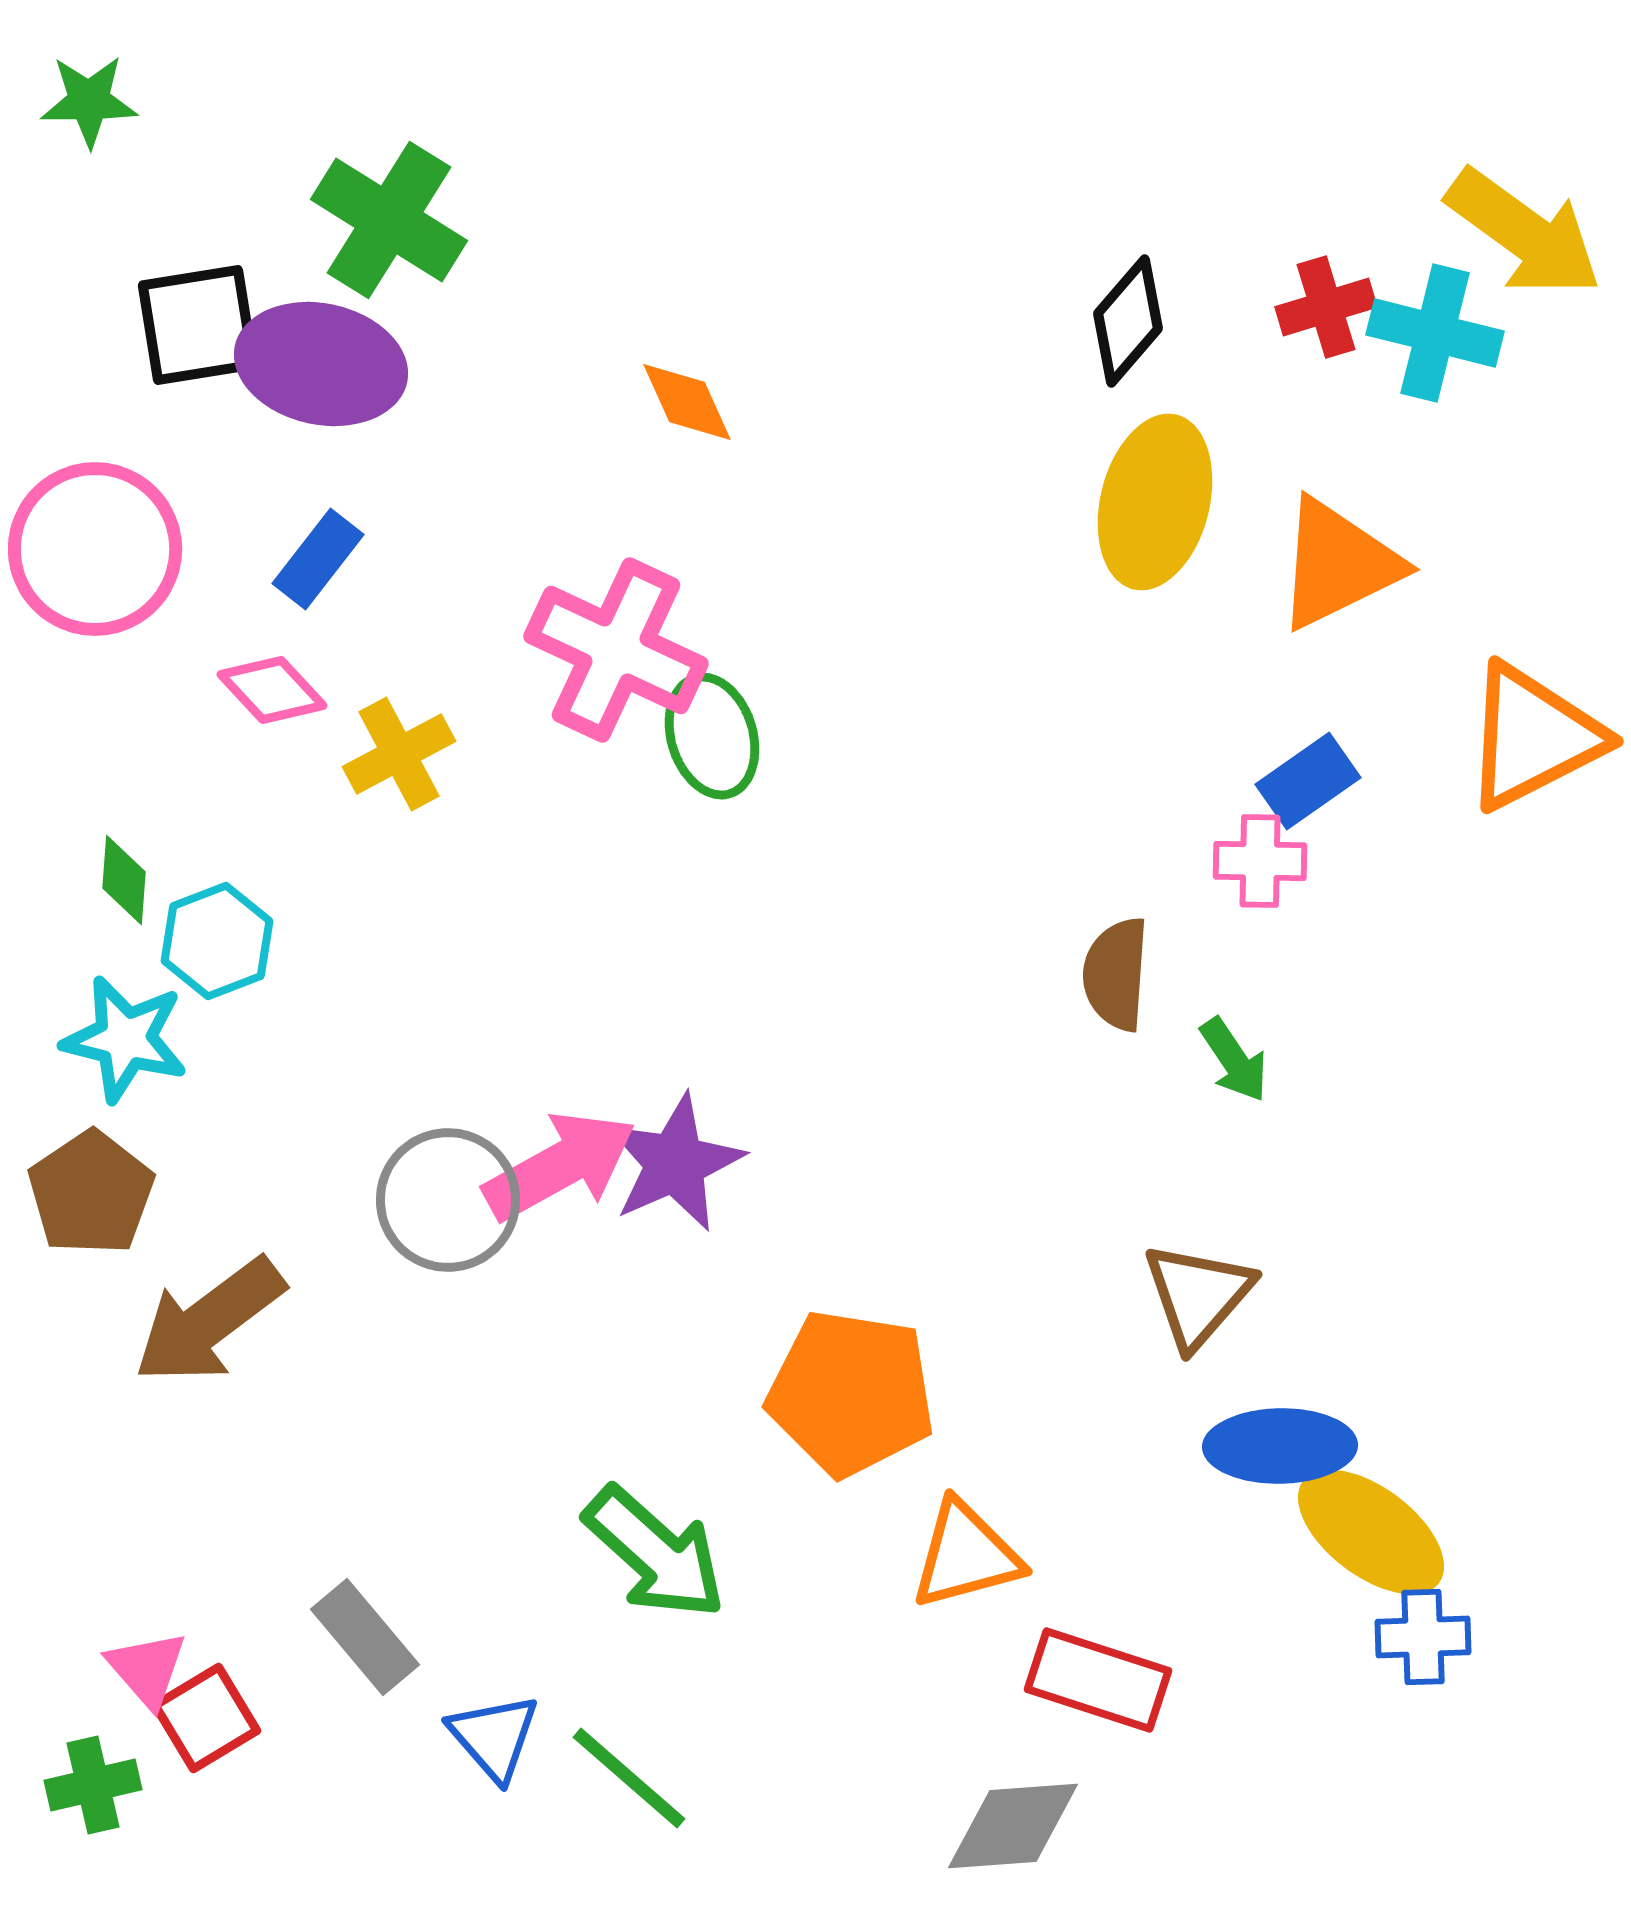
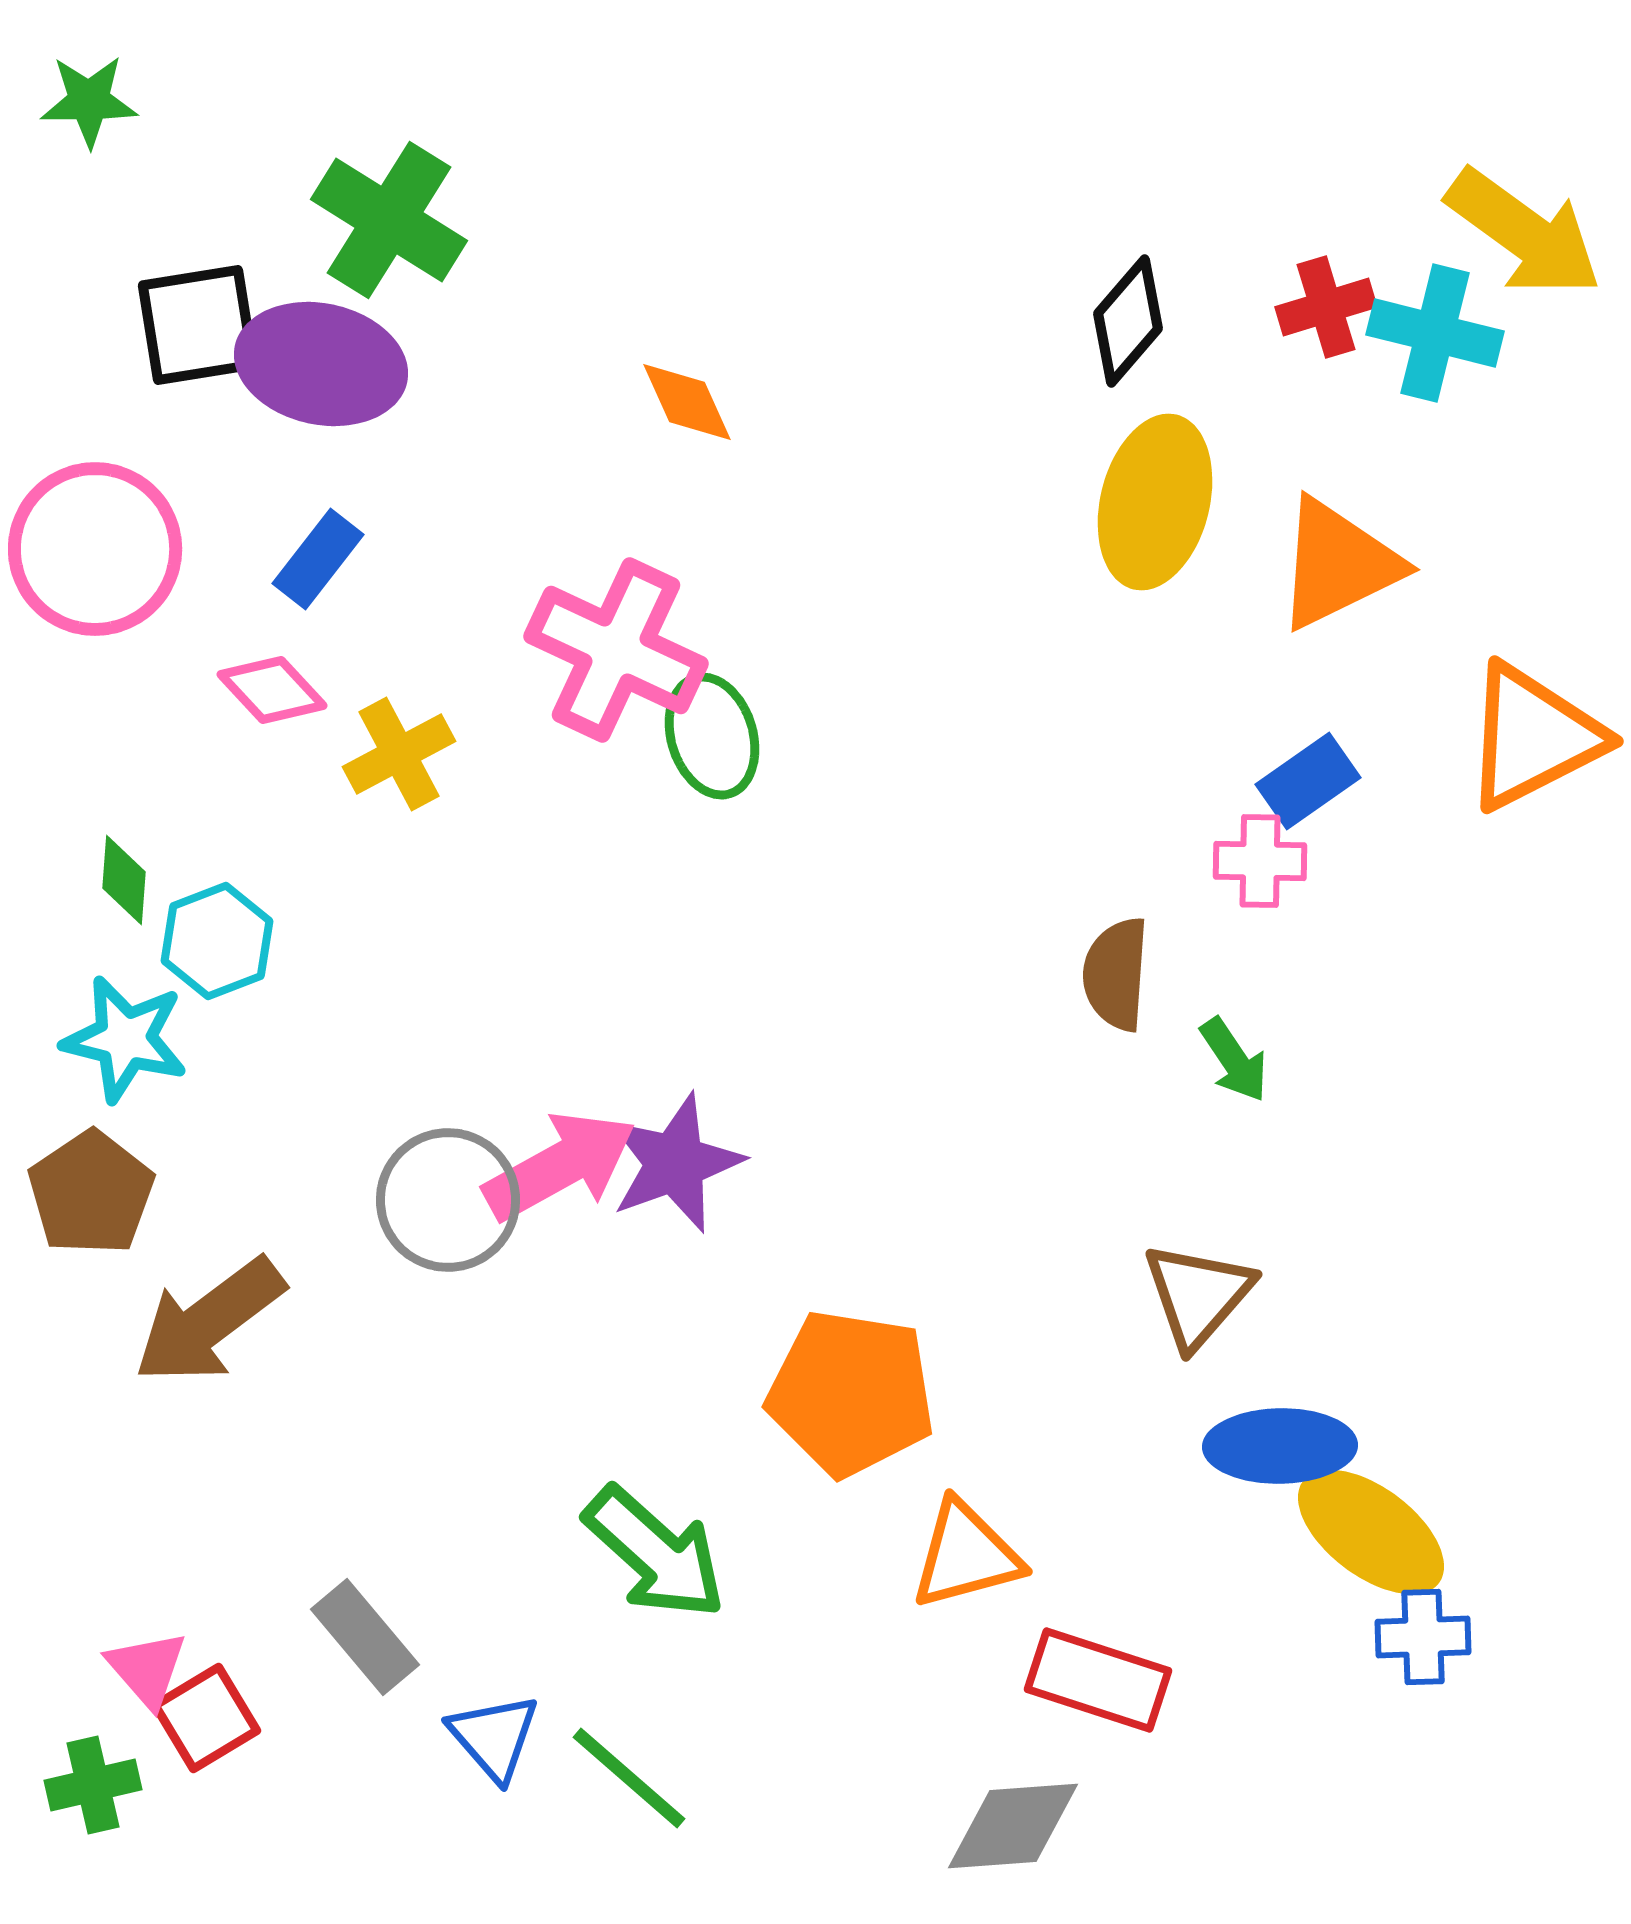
purple star at (675, 1163): rotated 4 degrees clockwise
